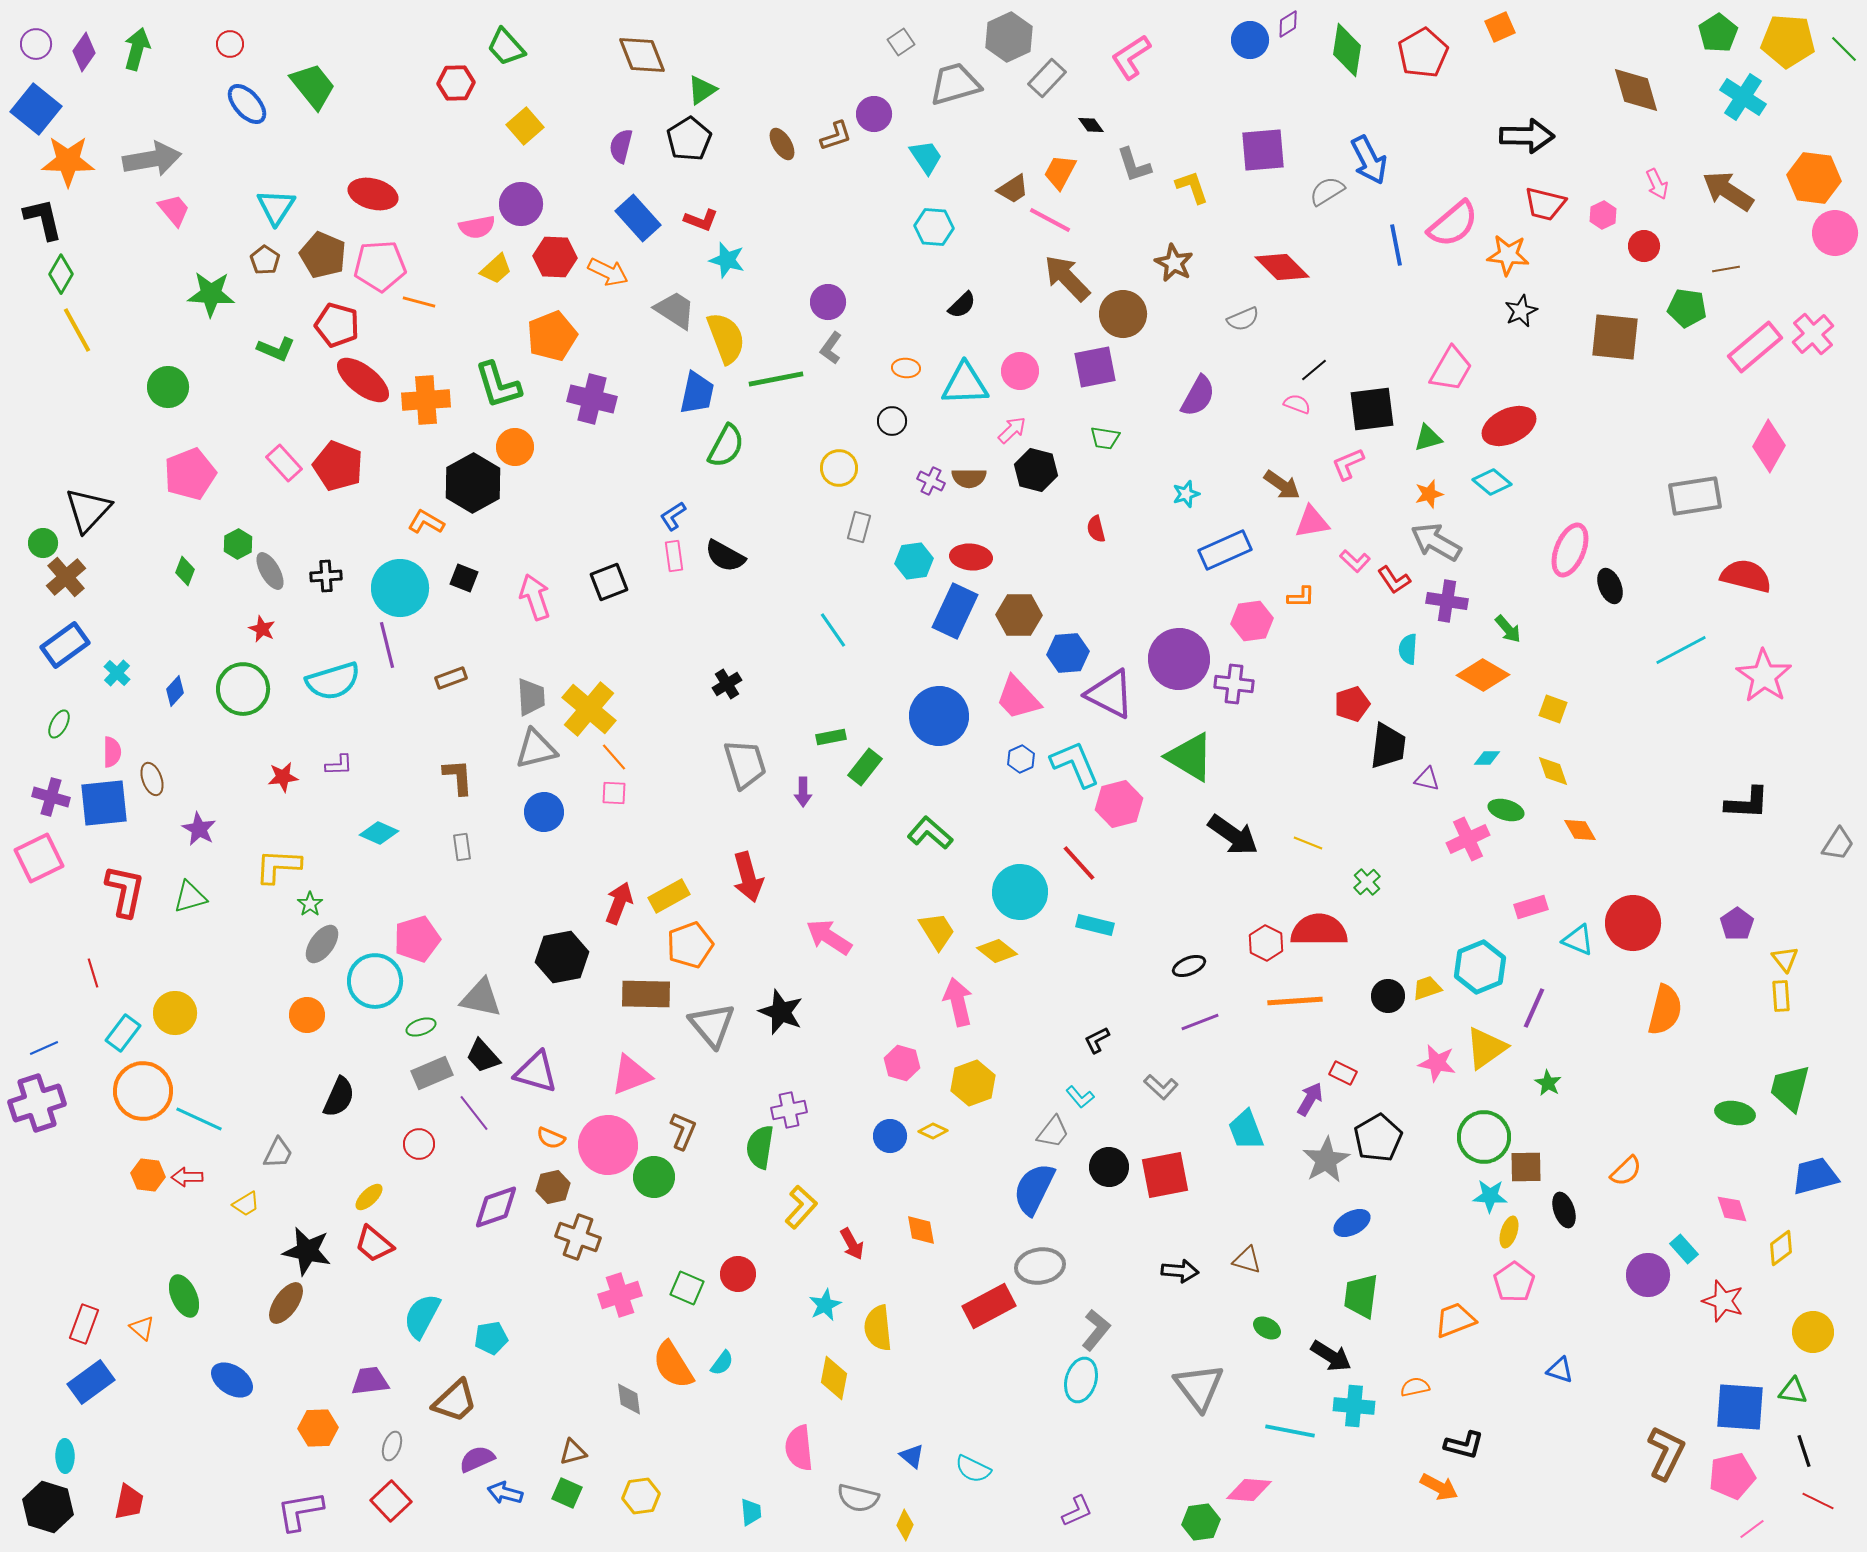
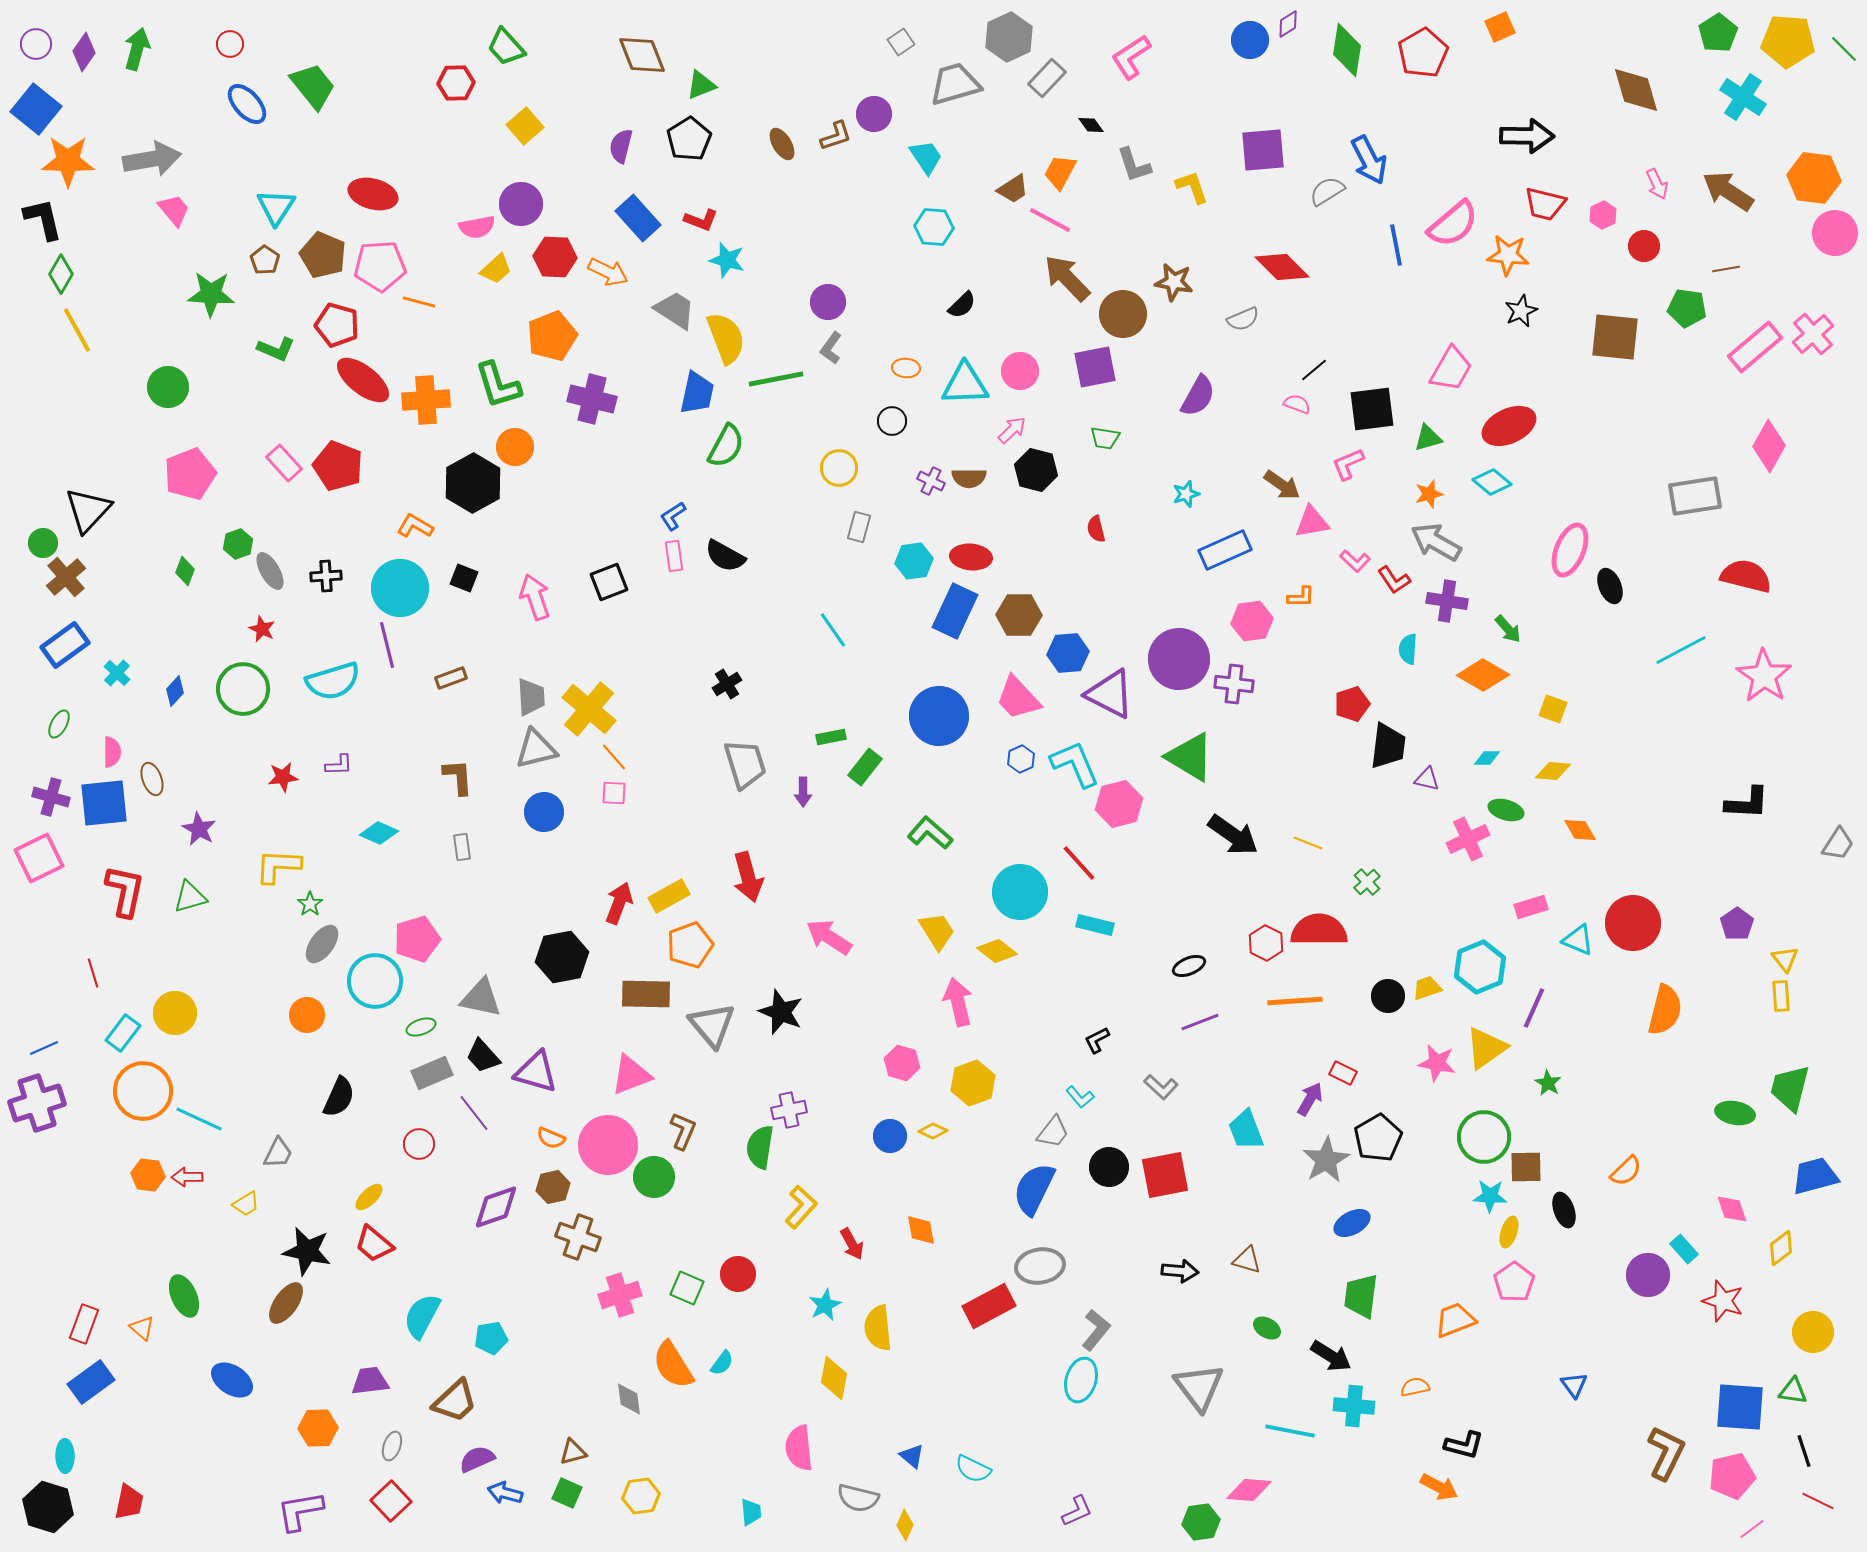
green triangle at (702, 90): moved 1 px left, 5 px up; rotated 12 degrees clockwise
brown star at (1174, 263): moved 19 px down; rotated 18 degrees counterclockwise
orange L-shape at (426, 522): moved 11 px left, 4 px down
green hexagon at (238, 544): rotated 8 degrees clockwise
yellow diamond at (1553, 771): rotated 66 degrees counterclockwise
blue triangle at (1560, 1370): moved 14 px right, 15 px down; rotated 36 degrees clockwise
